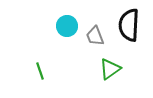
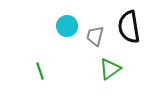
black semicircle: moved 2 px down; rotated 12 degrees counterclockwise
gray trapezoid: rotated 35 degrees clockwise
